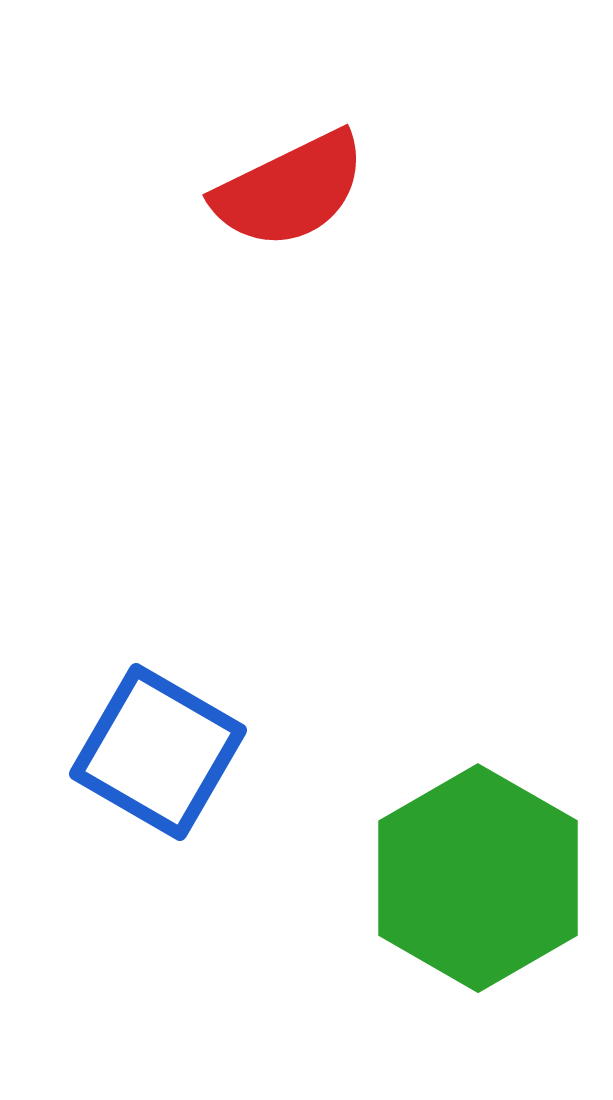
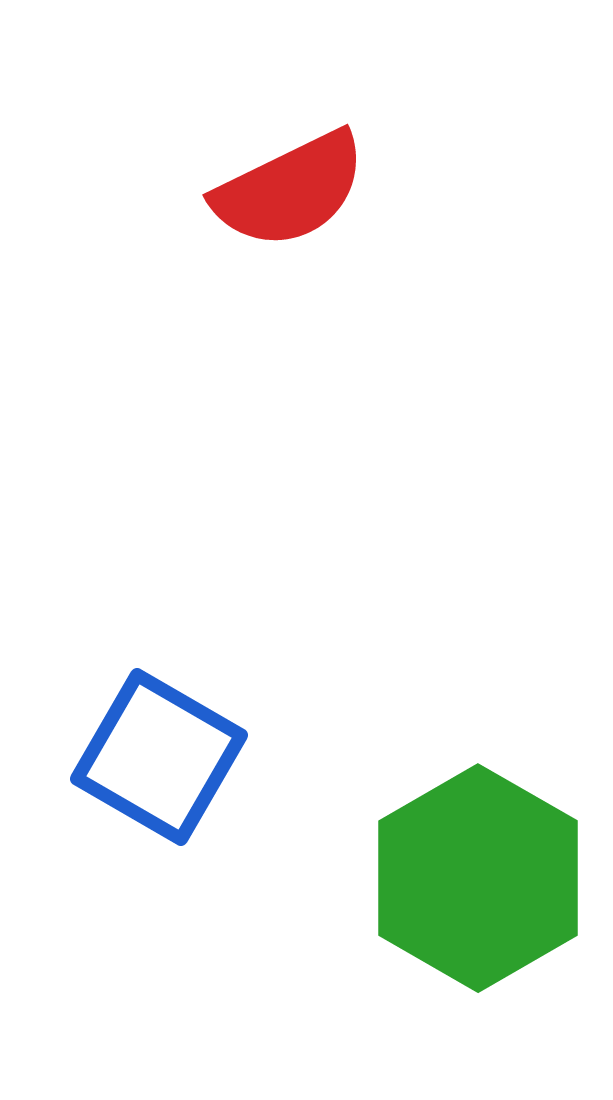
blue square: moved 1 px right, 5 px down
